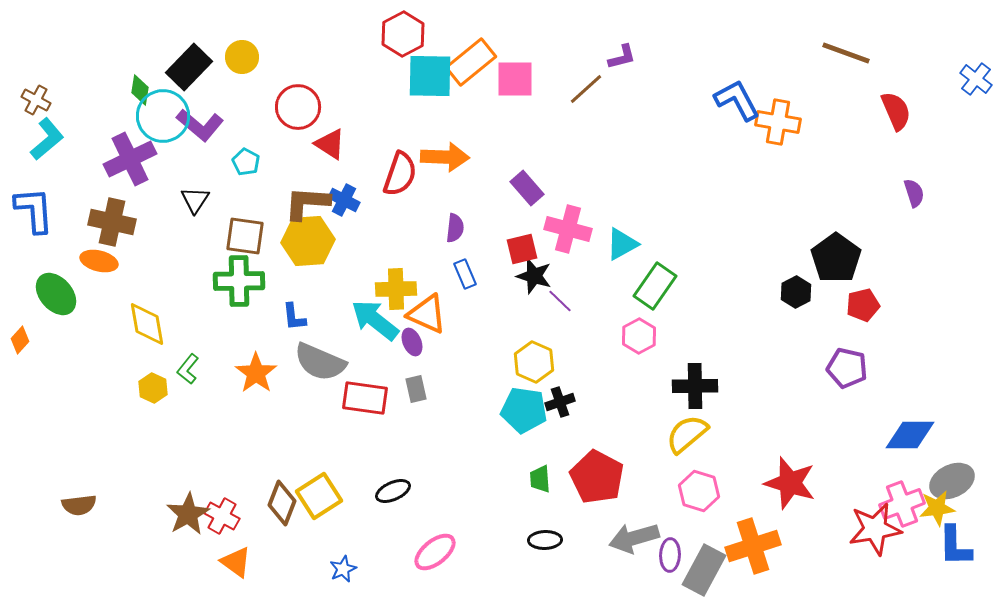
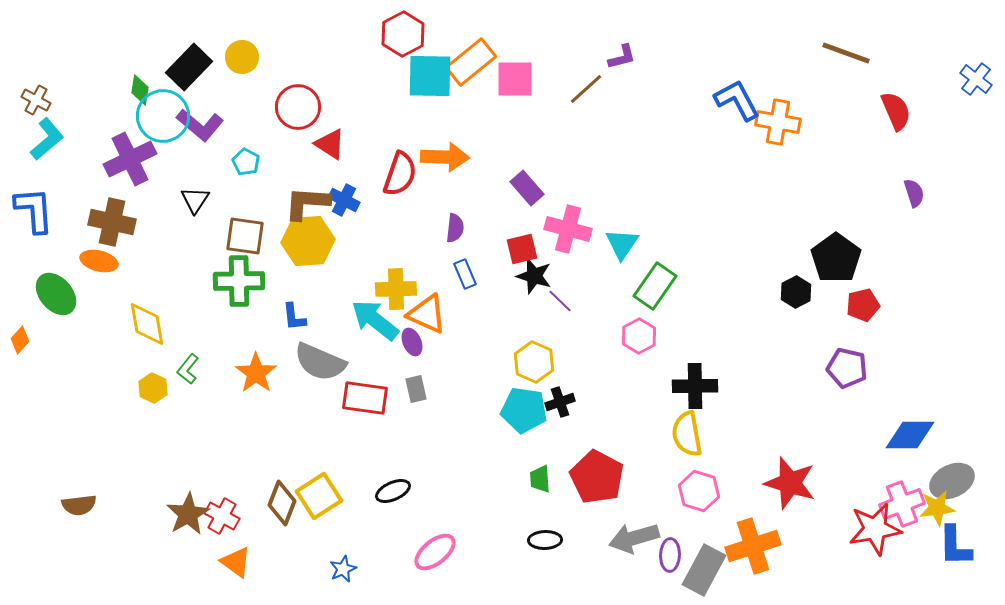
cyan triangle at (622, 244): rotated 27 degrees counterclockwise
yellow semicircle at (687, 434): rotated 60 degrees counterclockwise
